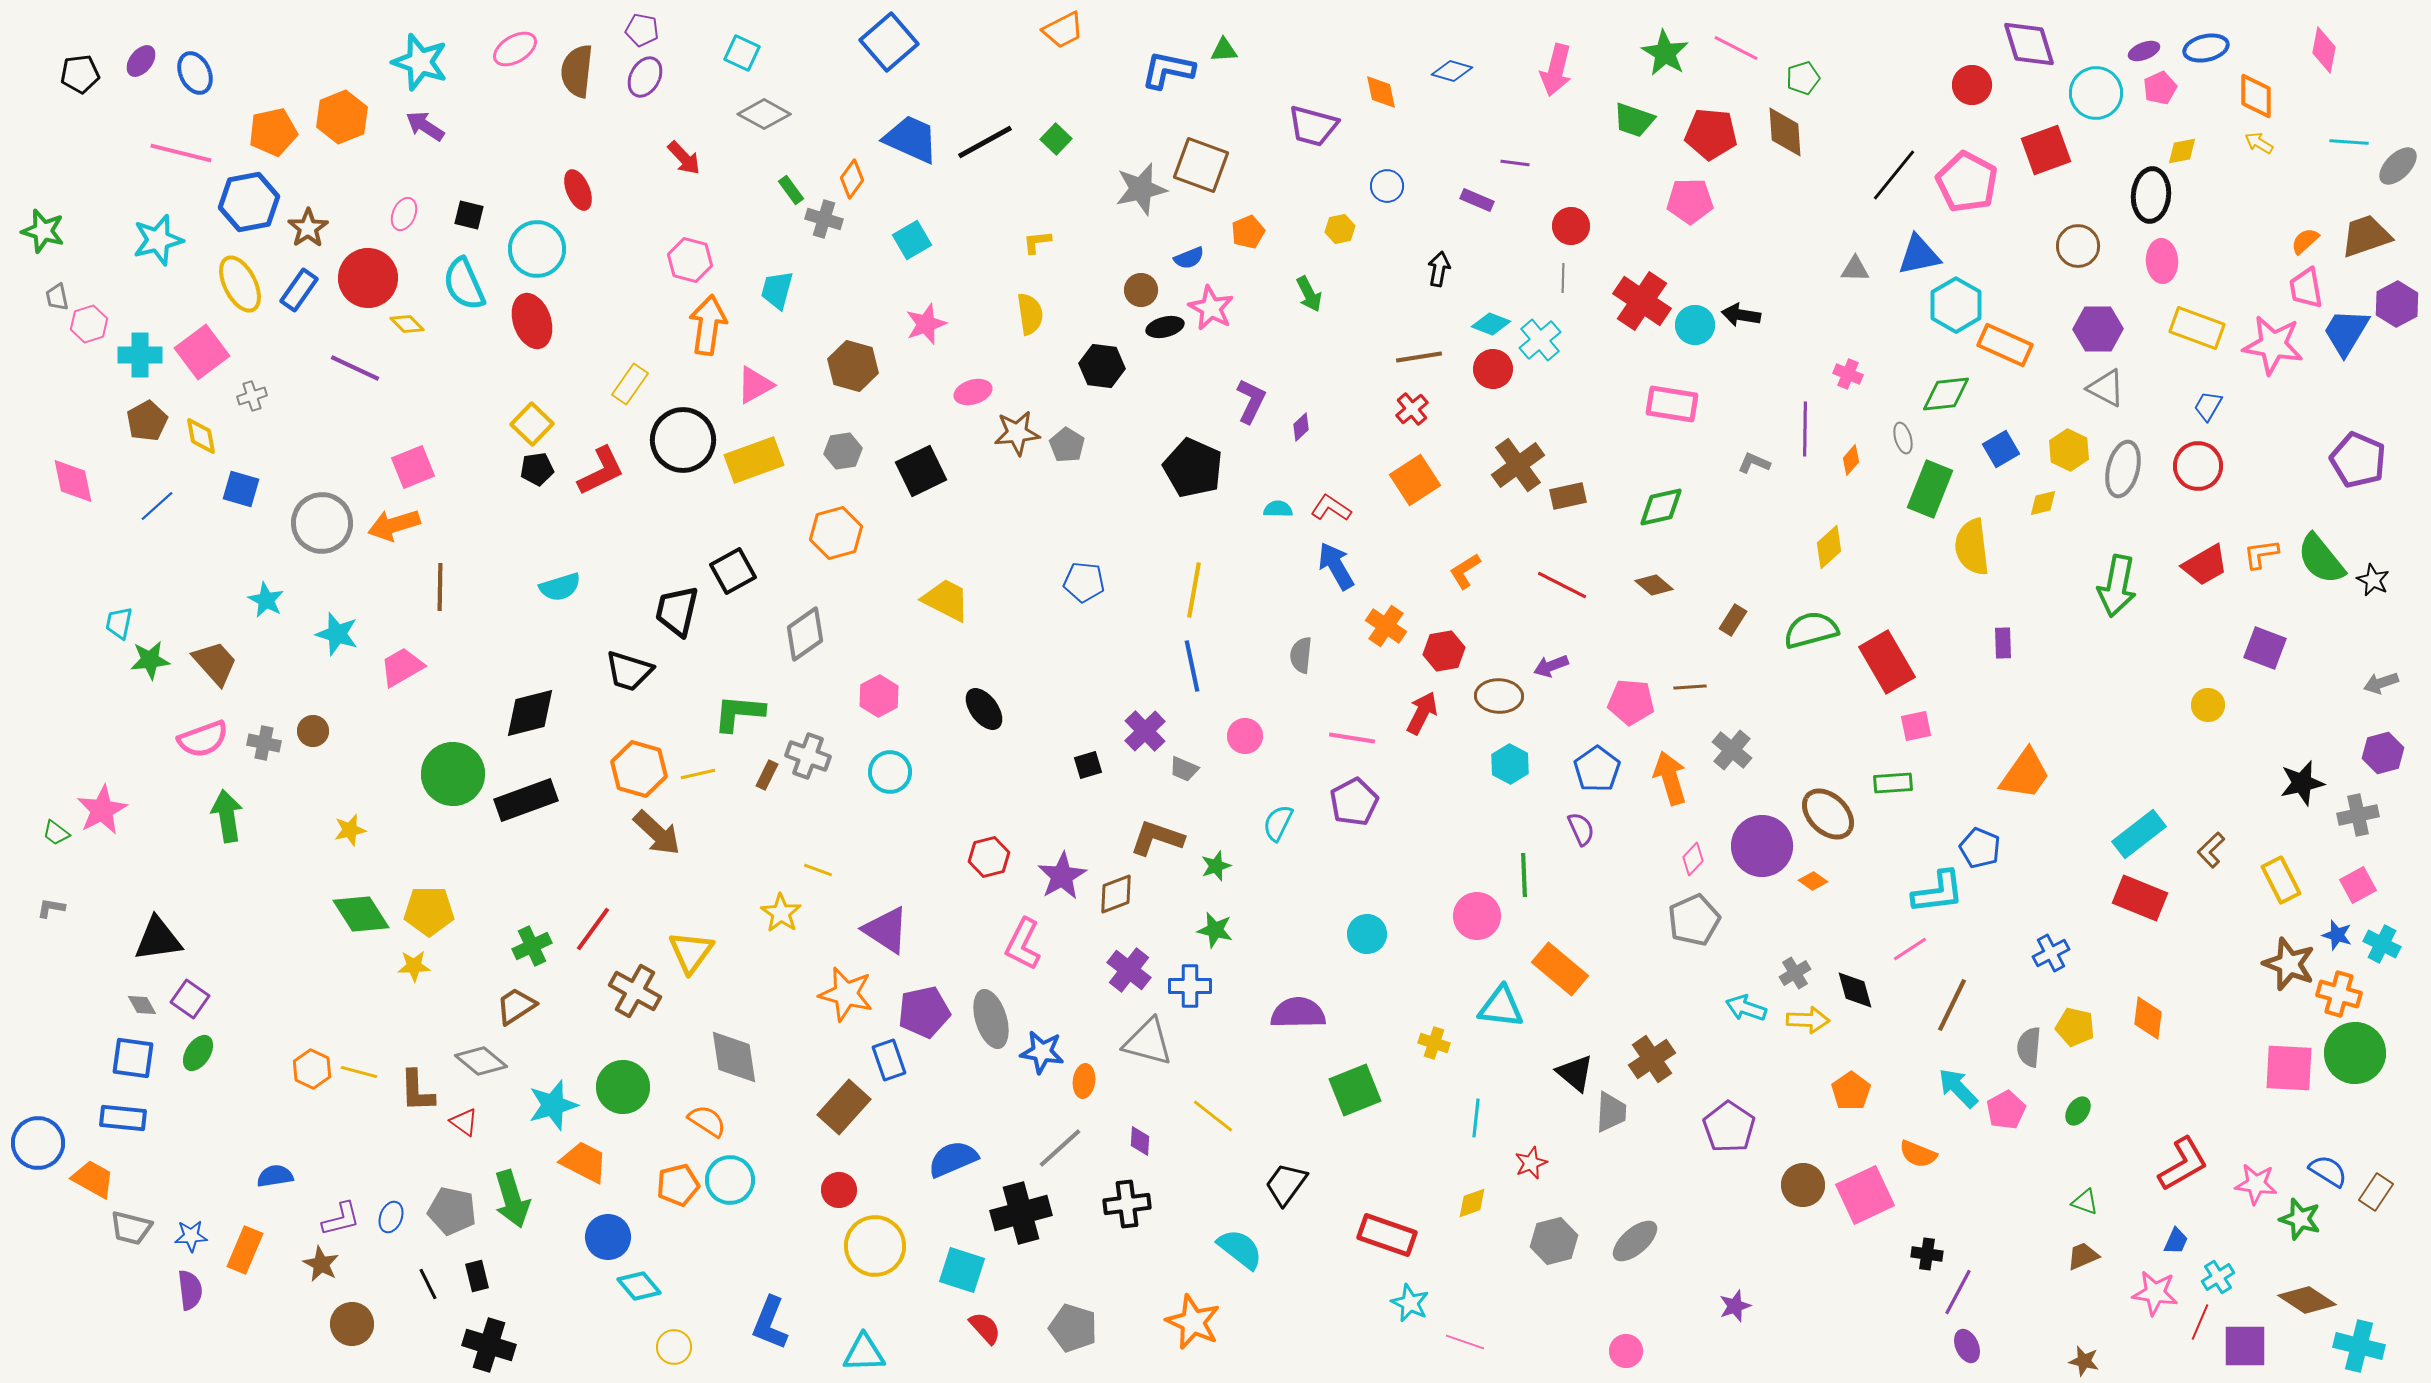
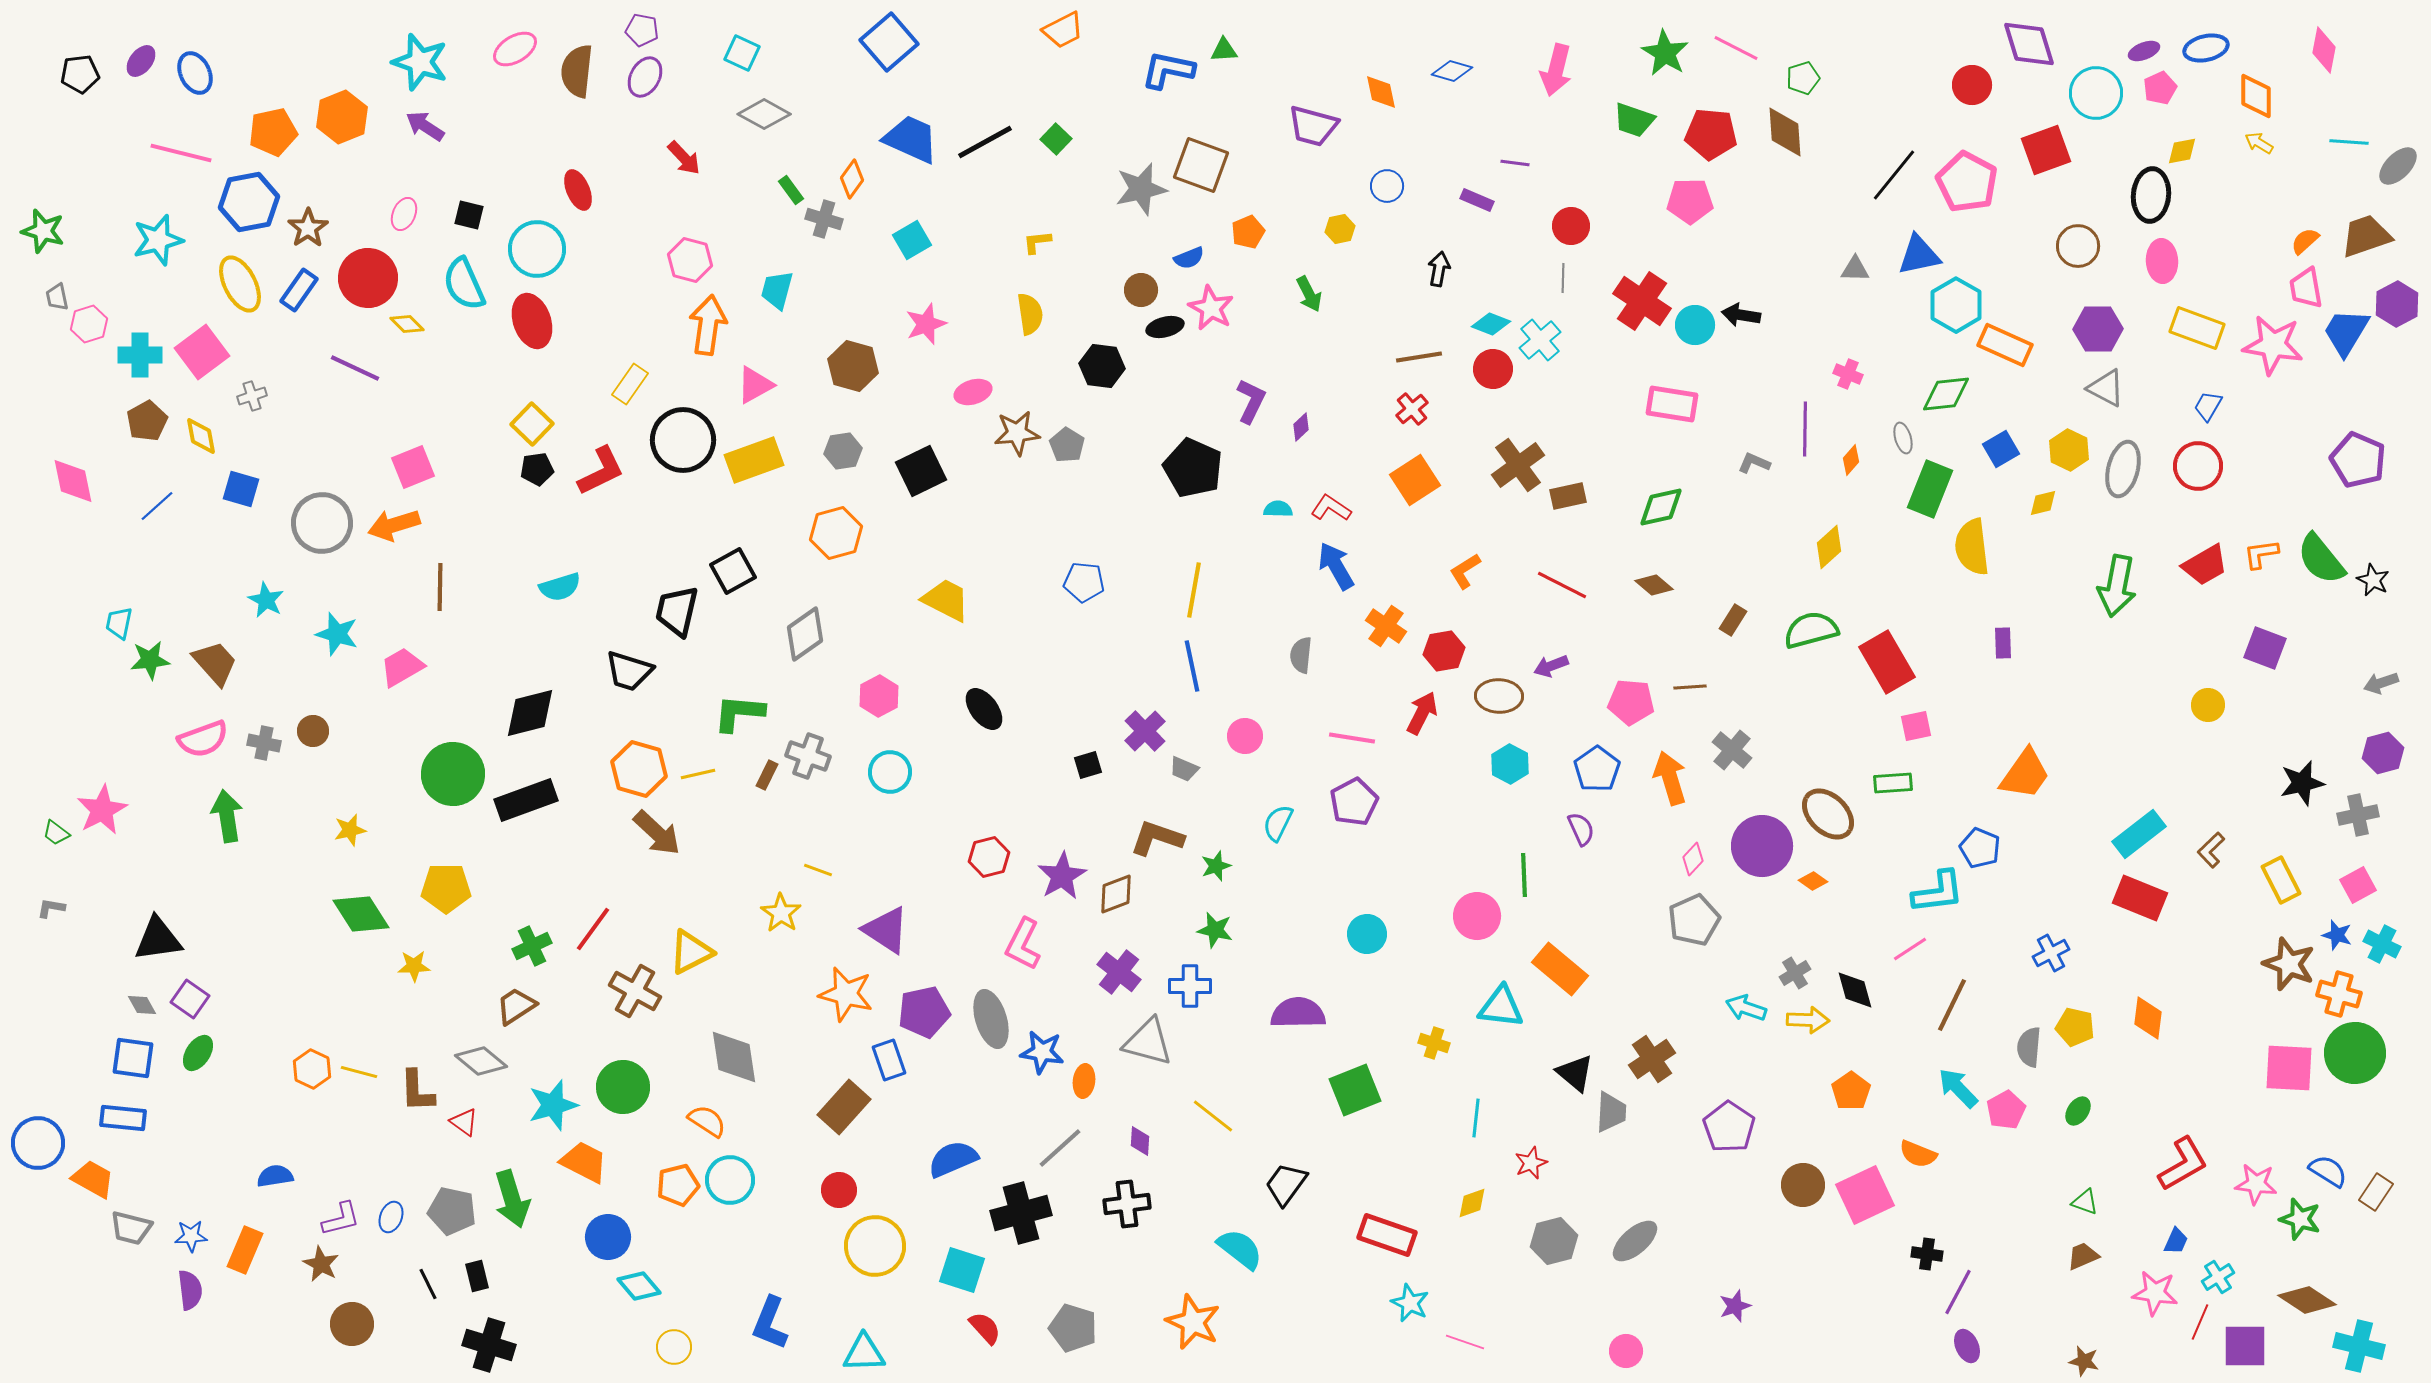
yellow pentagon at (429, 911): moved 17 px right, 23 px up
yellow triangle at (691, 952): rotated 27 degrees clockwise
purple cross at (1129, 970): moved 10 px left, 2 px down
